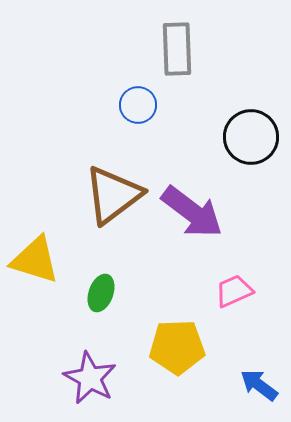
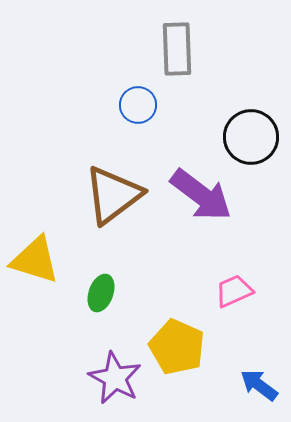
purple arrow: moved 9 px right, 17 px up
yellow pentagon: rotated 26 degrees clockwise
purple star: moved 25 px right
